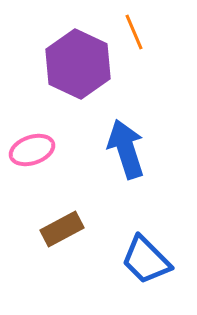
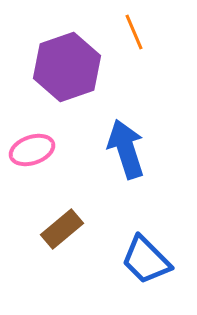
purple hexagon: moved 11 px left, 3 px down; rotated 16 degrees clockwise
brown rectangle: rotated 12 degrees counterclockwise
